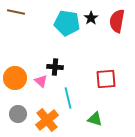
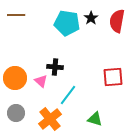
brown line: moved 3 px down; rotated 12 degrees counterclockwise
red square: moved 7 px right, 2 px up
cyan line: moved 3 px up; rotated 50 degrees clockwise
gray circle: moved 2 px left, 1 px up
orange cross: moved 3 px right, 1 px up
